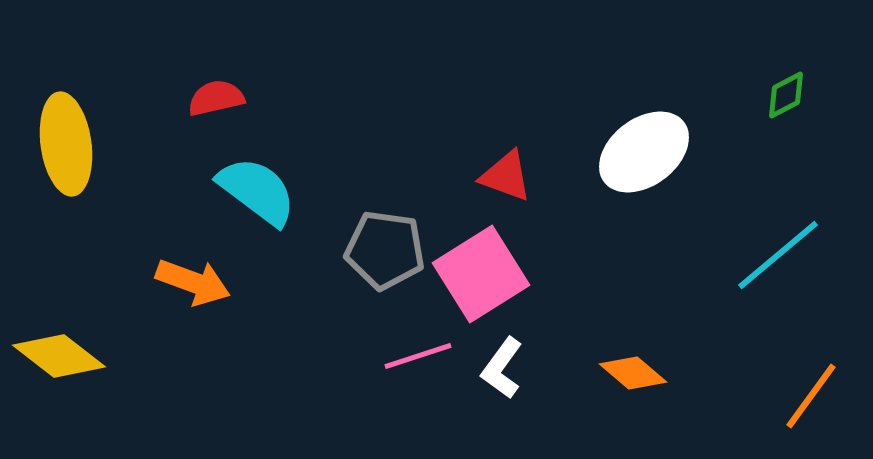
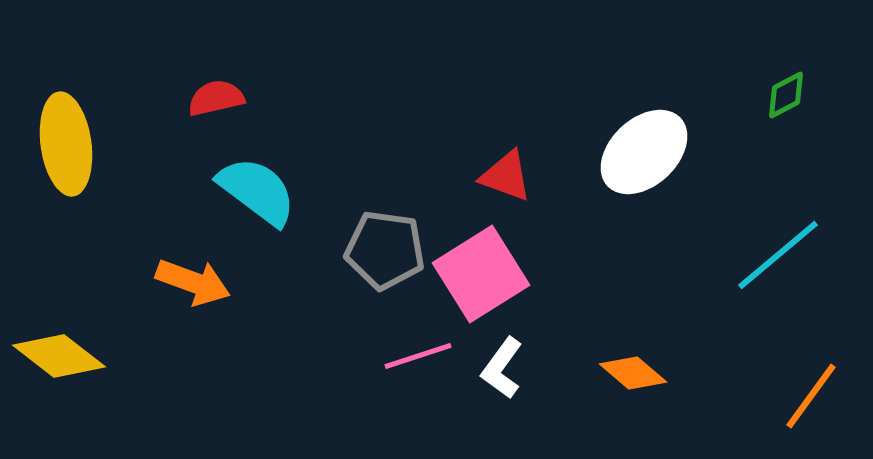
white ellipse: rotated 6 degrees counterclockwise
